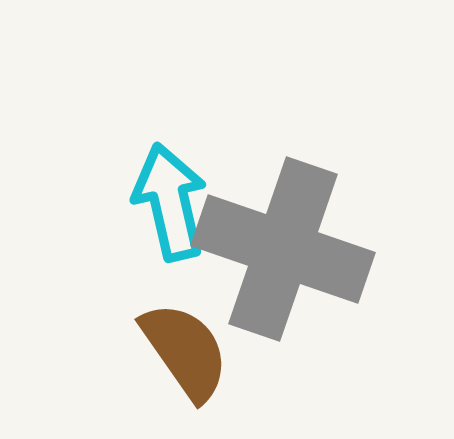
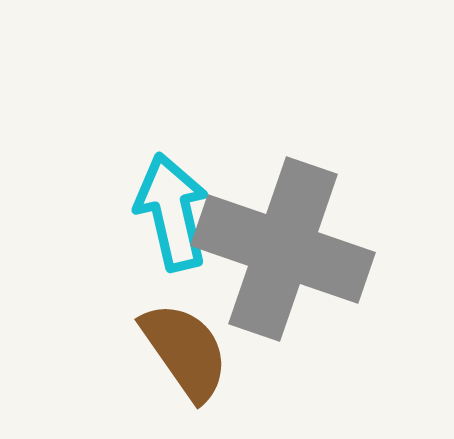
cyan arrow: moved 2 px right, 10 px down
